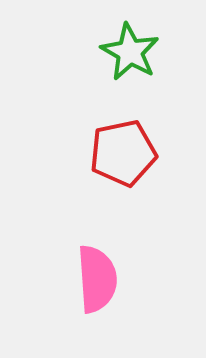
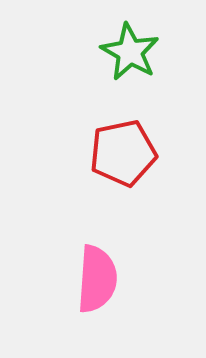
pink semicircle: rotated 8 degrees clockwise
